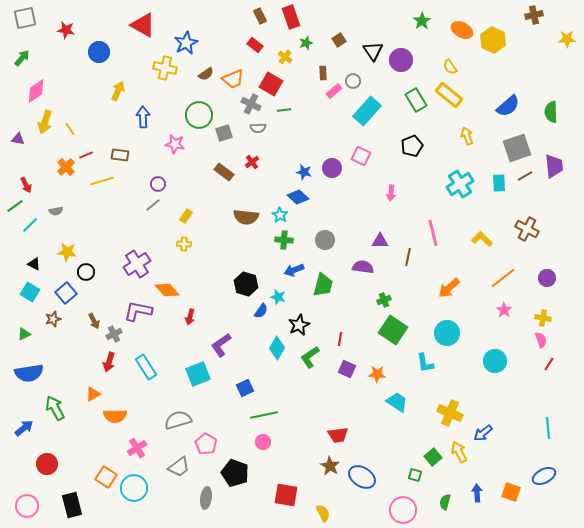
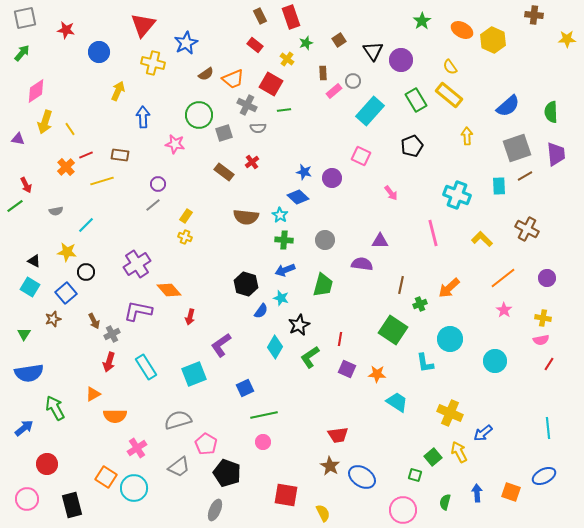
brown cross at (534, 15): rotated 18 degrees clockwise
red triangle at (143, 25): rotated 40 degrees clockwise
yellow cross at (285, 57): moved 2 px right, 2 px down
green arrow at (22, 58): moved 5 px up
yellow cross at (165, 68): moved 12 px left, 5 px up
gray cross at (251, 104): moved 4 px left, 1 px down
cyan rectangle at (367, 111): moved 3 px right
yellow arrow at (467, 136): rotated 18 degrees clockwise
purple trapezoid at (554, 166): moved 2 px right, 12 px up
purple circle at (332, 168): moved 10 px down
cyan rectangle at (499, 183): moved 3 px down
cyan cross at (460, 184): moved 3 px left, 11 px down; rotated 36 degrees counterclockwise
pink arrow at (391, 193): rotated 42 degrees counterclockwise
cyan line at (30, 225): moved 56 px right
yellow cross at (184, 244): moved 1 px right, 7 px up; rotated 16 degrees clockwise
brown line at (408, 257): moved 7 px left, 28 px down
black triangle at (34, 264): moved 3 px up
purple semicircle at (363, 267): moved 1 px left, 3 px up
blue arrow at (294, 270): moved 9 px left
orange diamond at (167, 290): moved 2 px right
cyan square at (30, 292): moved 5 px up
cyan star at (278, 297): moved 3 px right, 1 px down
green cross at (384, 300): moved 36 px right, 4 px down
cyan circle at (447, 333): moved 3 px right, 6 px down
green triangle at (24, 334): rotated 32 degrees counterclockwise
gray cross at (114, 334): moved 2 px left
pink semicircle at (541, 340): rotated 98 degrees clockwise
cyan diamond at (277, 348): moved 2 px left, 1 px up
cyan square at (198, 374): moved 4 px left
black pentagon at (235, 473): moved 8 px left
gray ellipse at (206, 498): moved 9 px right, 12 px down; rotated 15 degrees clockwise
pink circle at (27, 506): moved 7 px up
